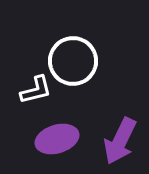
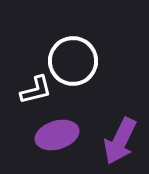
purple ellipse: moved 4 px up
